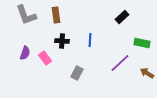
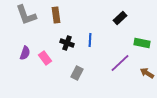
black rectangle: moved 2 px left, 1 px down
black cross: moved 5 px right, 2 px down; rotated 16 degrees clockwise
